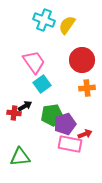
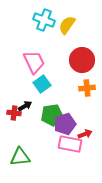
pink trapezoid: rotated 10 degrees clockwise
